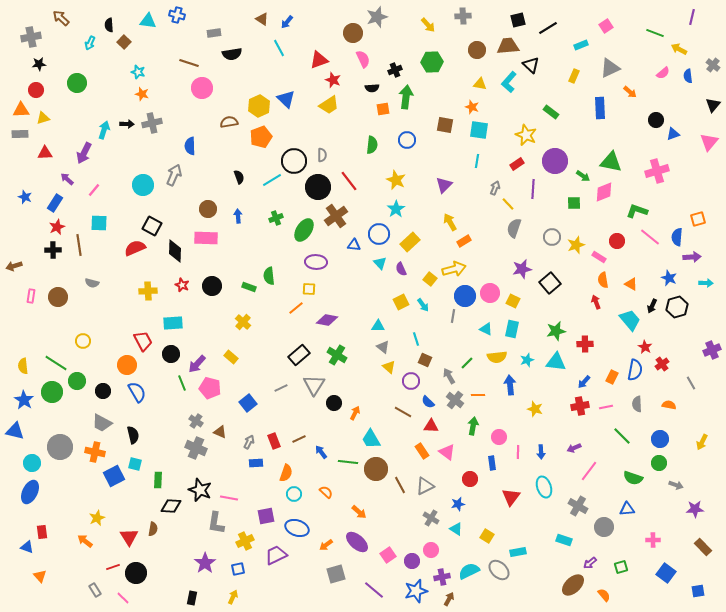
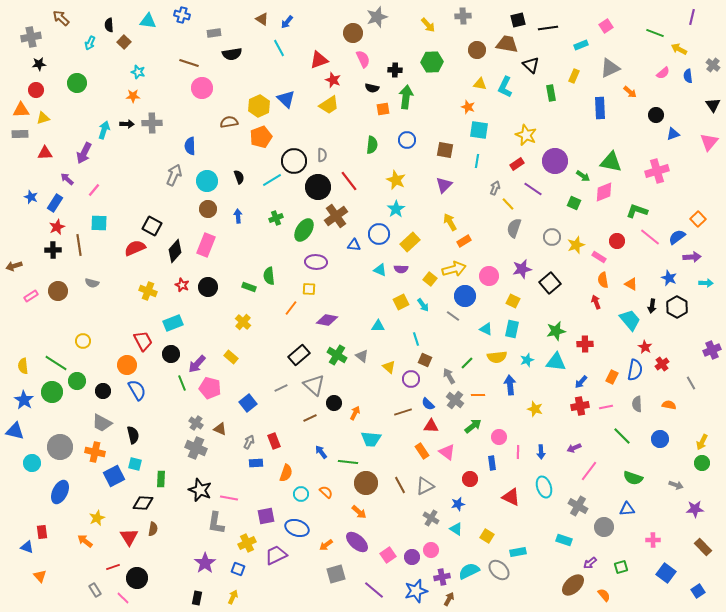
blue cross at (177, 15): moved 5 px right
black line at (548, 28): rotated 24 degrees clockwise
brown trapezoid at (508, 46): moved 1 px left, 2 px up; rotated 15 degrees clockwise
black cross at (395, 70): rotated 24 degrees clockwise
cyan L-shape at (509, 82): moved 4 px left, 5 px down; rotated 15 degrees counterclockwise
black semicircle at (372, 88): rotated 16 degrees clockwise
orange star at (142, 94): moved 9 px left, 2 px down; rotated 16 degrees counterclockwise
black triangle at (713, 105): rotated 14 degrees counterclockwise
orange star at (472, 107): moved 4 px left
green rectangle at (551, 112): moved 19 px up; rotated 42 degrees clockwise
black circle at (656, 120): moved 5 px up
gray cross at (152, 123): rotated 12 degrees clockwise
brown square at (445, 125): moved 25 px down
cyan circle at (143, 185): moved 64 px right, 4 px up
purple line at (533, 189): rotated 60 degrees counterclockwise
blue star at (25, 197): moved 6 px right
green square at (574, 203): rotated 24 degrees clockwise
orange square at (698, 219): rotated 28 degrees counterclockwise
blue semicircle at (677, 237): rotated 48 degrees clockwise
pink rectangle at (206, 238): moved 7 px down; rotated 70 degrees counterclockwise
black diamond at (175, 251): rotated 40 degrees clockwise
cyan triangle at (380, 263): moved 7 px down; rotated 24 degrees counterclockwise
purple semicircle at (401, 269): rotated 64 degrees counterclockwise
black circle at (212, 286): moved 4 px left, 1 px down
yellow cross at (148, 291): rotated 24 degrees clockwise
pink circle at (490, 293): moved 1 px left, 17 px up
pink rectangle at (31, 296): rotated 48 degrees clockwise
brown circle at (58, 297): moved 6 px up
black arrow at (652, 306): rotated 16 degrees counterclockwise
black hexagon at (677, 307): rotated 15 degrees counterclockwise
orange line at (296, 308): moved 5 px left; rotated 14 degrees counterclockwise
gray line at (453, 316): rotated 64 degrees counterclockwise
cyan rectangle at (173, 323): rotated 18 degrees counterclockwise
gray triangle at (383, 347): moved 21 px left, 9 px down
purple circle at (411, 381): moved 2 px up
blue arrow at (584, 382): moved 3 px left
gray triangle at (314, 385): rotated 20 degrees counterclockwise
blue semicircle at (137, 392): moved 2 px up
blue semicircle at (428, 402): moved 2 px down
brown line at (403, 412): rotated 48 degrees counterclockwise
gray cross at (196, 421): moved 2 px down
green arrow at (473, 426): rotated 42 degrees clockwise
brown triangle at (220, 432): moved 3 px up
brown line at (299, 439): moved 11 px right, 21 px up
cyan trapezoid at (371, 439): rotated 55 degrees counterclockwise
green circle at (659, 463): moved 43 px right
brown circle at (376, 469): moved 10 px left, 14 px down
green rectangle at (158, 480): moved 3 px right, 1 px up
blue ellipse at (30, 492): moved 30 px right
cyan circle at (294, 494): moved 7 px right
red triangle at (511, 497): rotated 42 degrees counterclockwise
black diamond at (171, 506): moved 28 px left, 3 px up
yellow cross at (245, 541): moved 2 px right, 2 px down
purple circle at (412, 561): moved 4 px up
blue square at (238, 569): rotated 32 degrees clockwise
black circle at (136, 573): moved 1 px right, 5 px down
blue square at (698, 591): rotated 24 degrees counterclockwise
black rectangle at (192, 598): moved 5 px right
